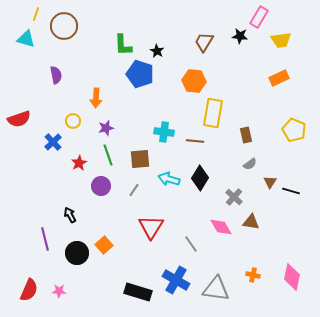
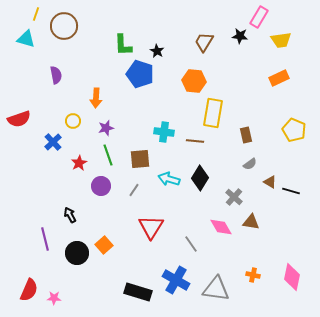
brown triangle at (270, 182): rotated 32 degrees counterclockwise
pink star at (59, 291): moved 5 px left, 7 px down
